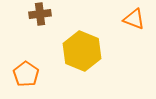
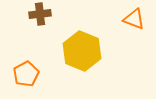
orange pentagon: rotated 10 degrees clockwise
